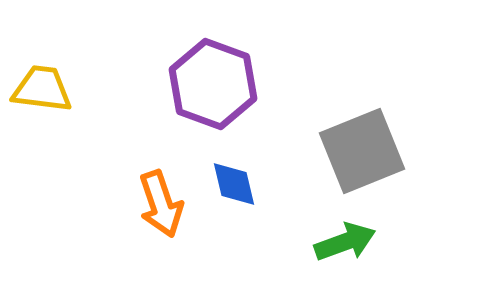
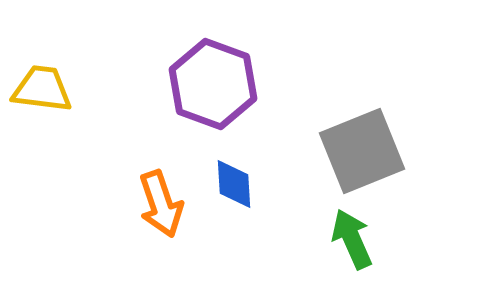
blue diamond: rotated 10 degrees clockwise
green arrow: moved 7 px right, 3 px up; rotated 94 degrees counterclockwise
